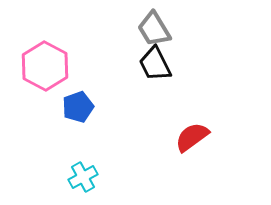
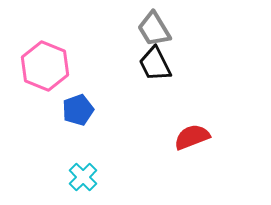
pink hexagon: rotated 6 degrees counterclockwise
blue pentagon: moved 3 px down
red semicircle: rotated 15 degrees clockwise
cyan cross: rotated 16 degrees counterclockwise
